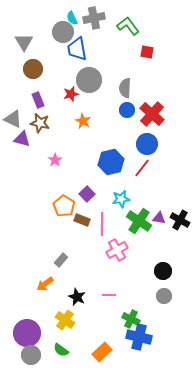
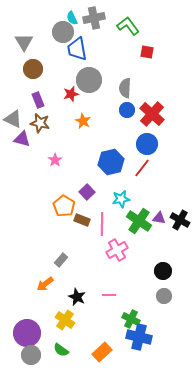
purple square at (87, 194): moved 2 px up
